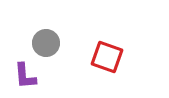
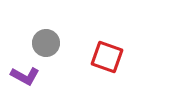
purple L-shape: rotated 56 degrees counterclockwise
